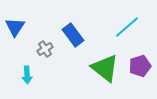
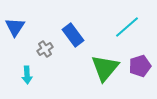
green triangle: rotated 32 degrees clockwise
